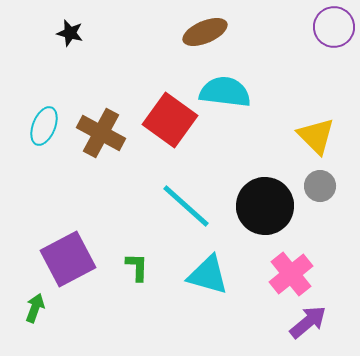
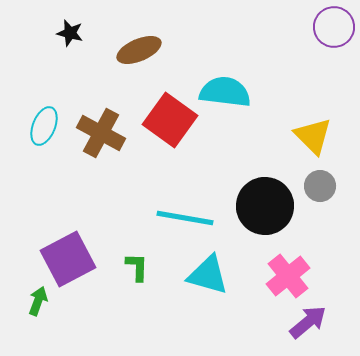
brown ellipse: moved 66 px left, 18 px down
yellow triangle: moved 3 px left
cyan line: moved 1 px left, 12 px down; rotated 32 degrees counterclockwise
pink cross: moved 3 px left, 2 px down
green arrow: moved 3 px right, 7 px up
